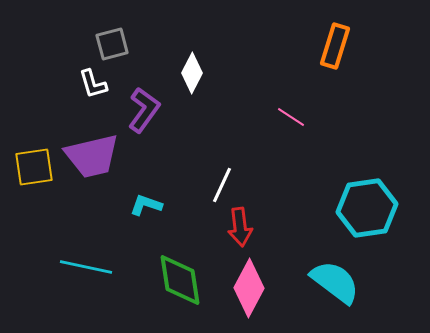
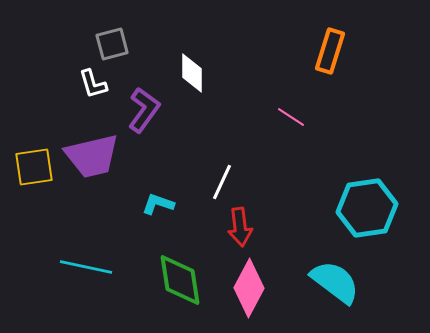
orange rectangle: moved 5 px left, 5 px down
white diamond: rotated 27 degrees counterclockwise
white line: moved 3 px up
cyan L-shape: moved 12 px right, 1 px up
